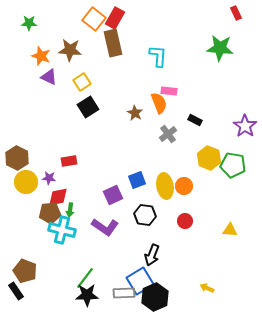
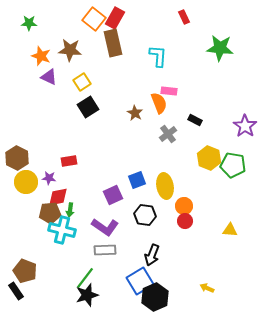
red rectangle at (236, 13): moved 52 px left, 4 px down
orange circle at (184, 186): moved 20 px down
gray rectangle at (124, 293): moved 19 px left, 43 px up
black star at (87, 295): rotated 15 degrees counterclockwise
